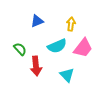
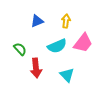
yellow arrow: moved 5 px left, 3 px up
pink trapezoid: moved 5 px up
red arrow: moved 2 px down
